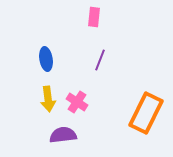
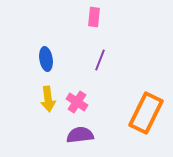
purple semicircle: moved 17 px right
